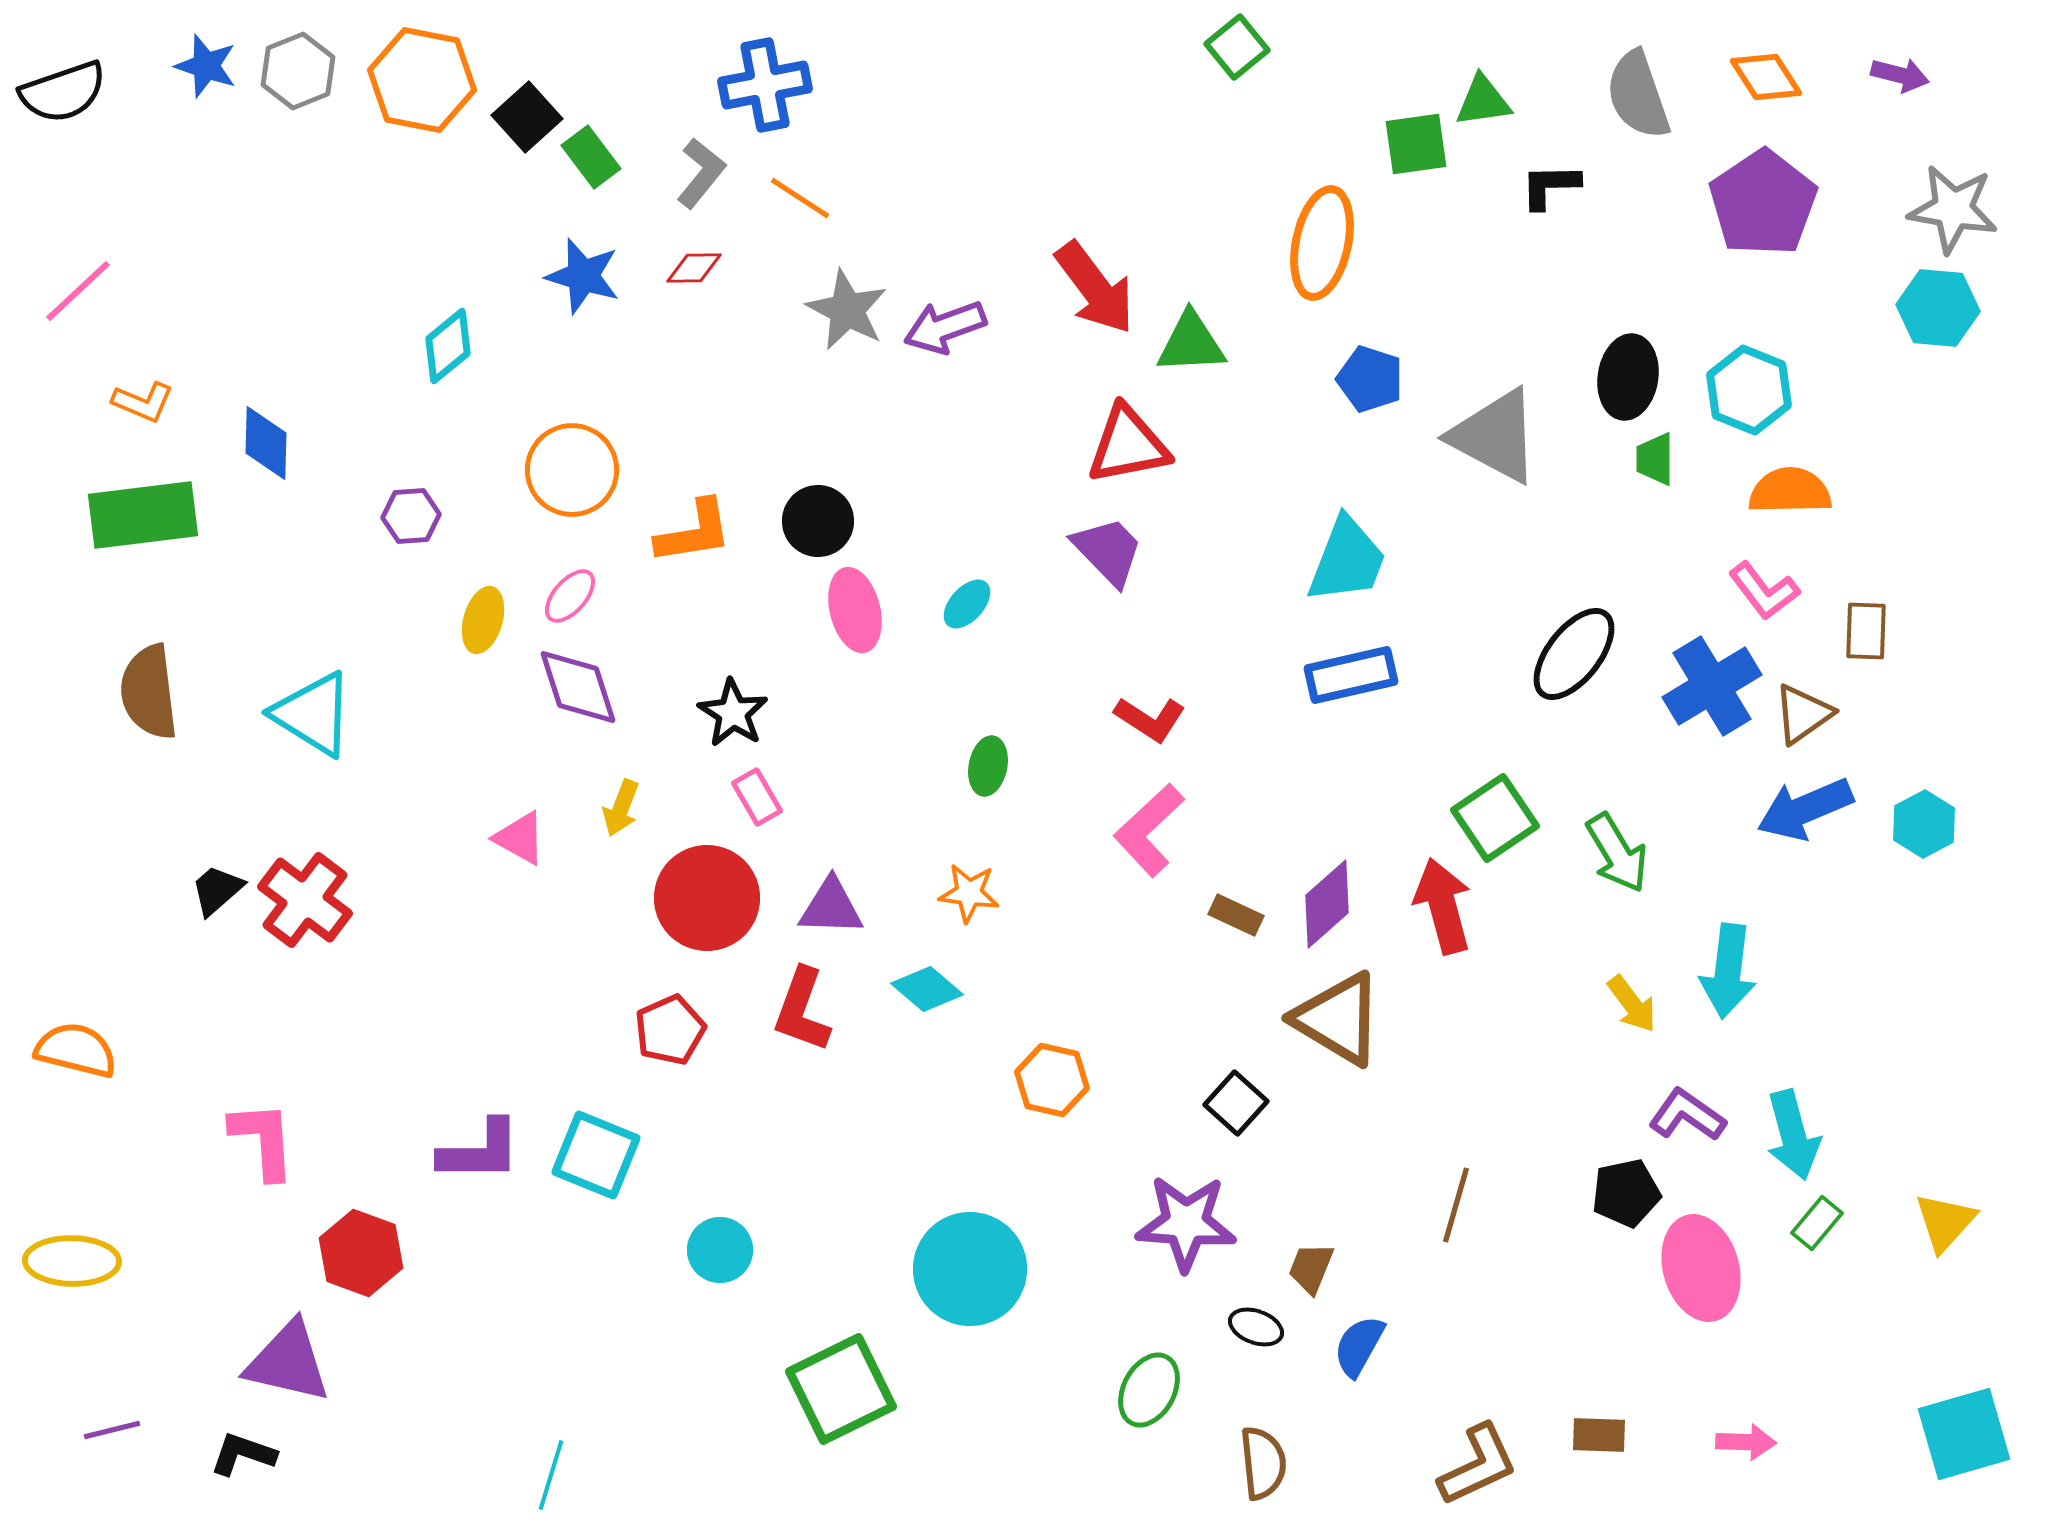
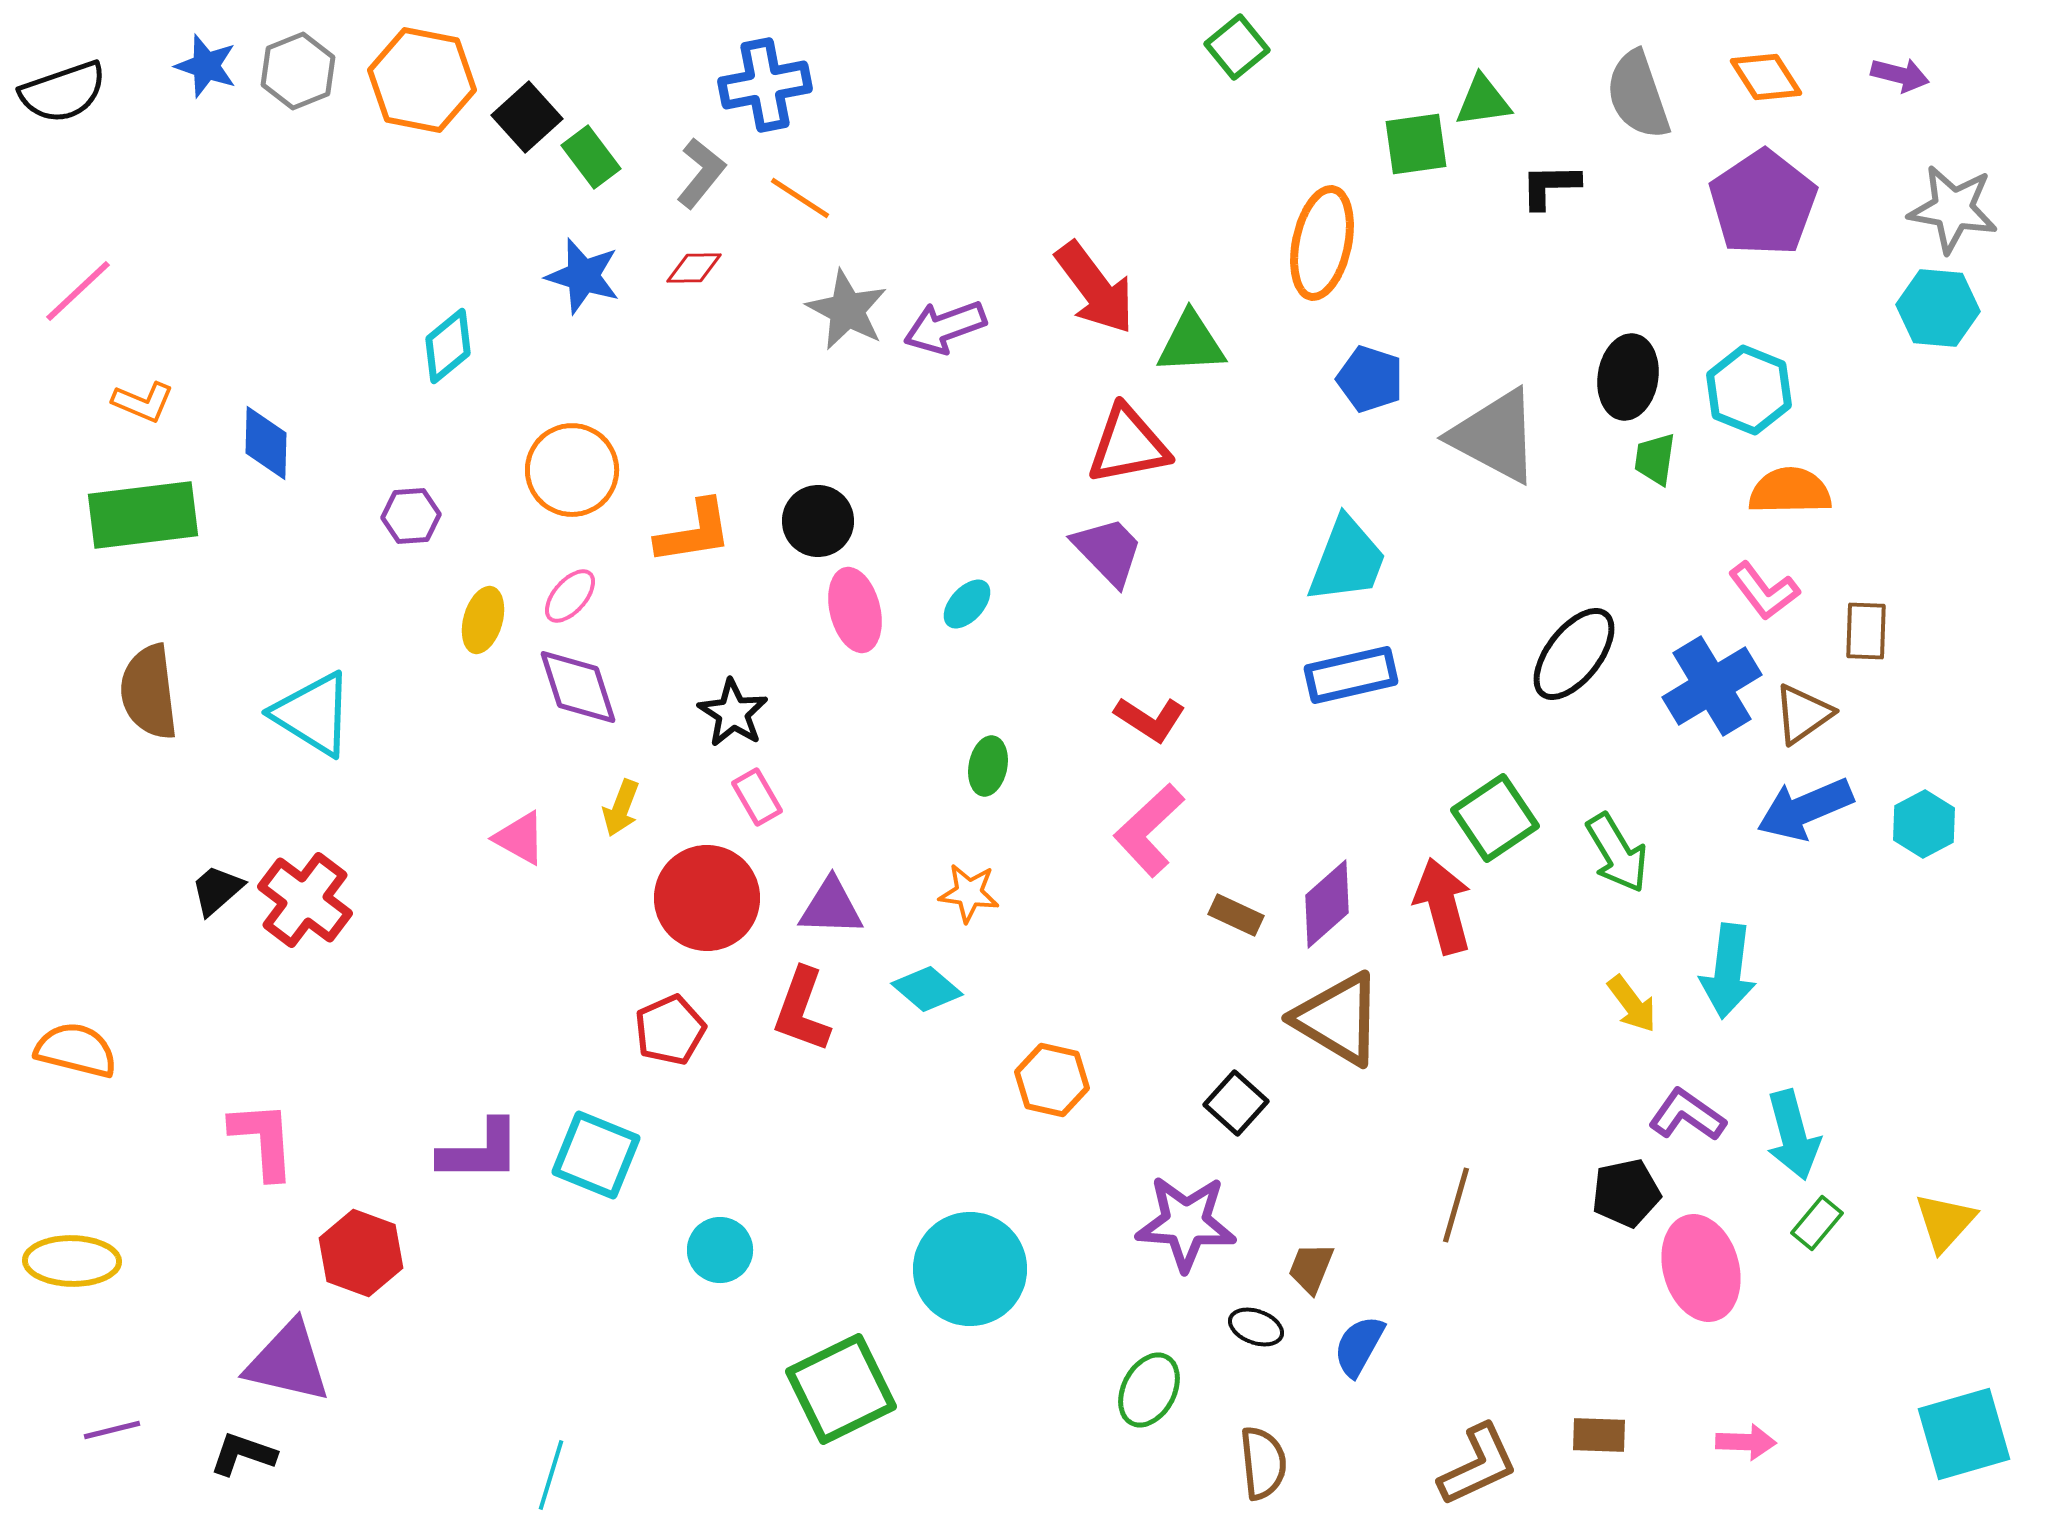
green trapezoid at (1655, 459): rotated 8 degrees clockwise
